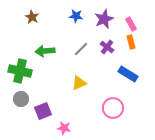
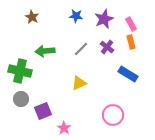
pink circle: moved 7 px down
pink star: rotated 24 degrees clockwise
